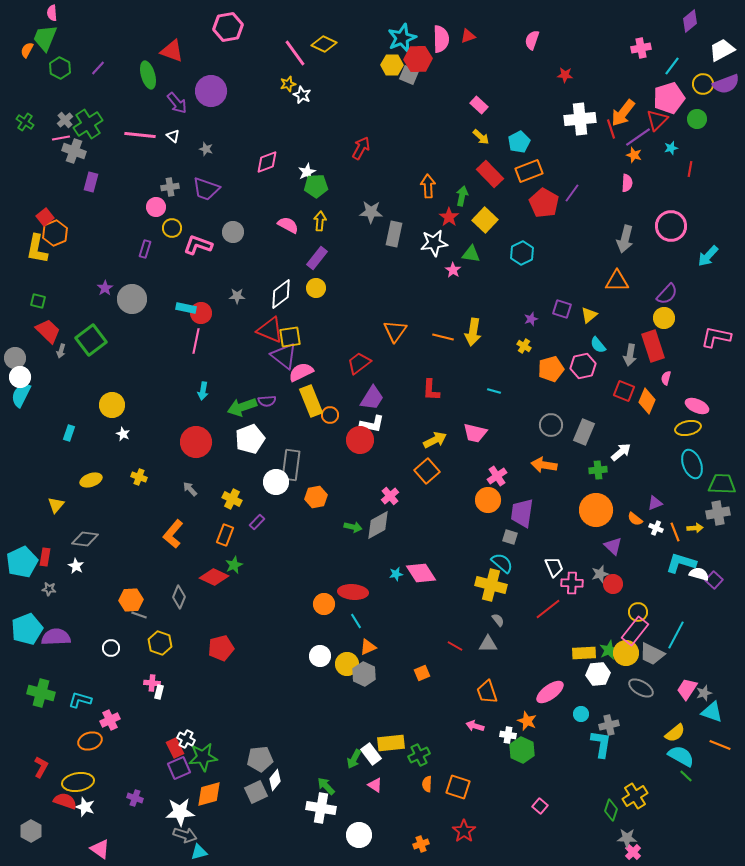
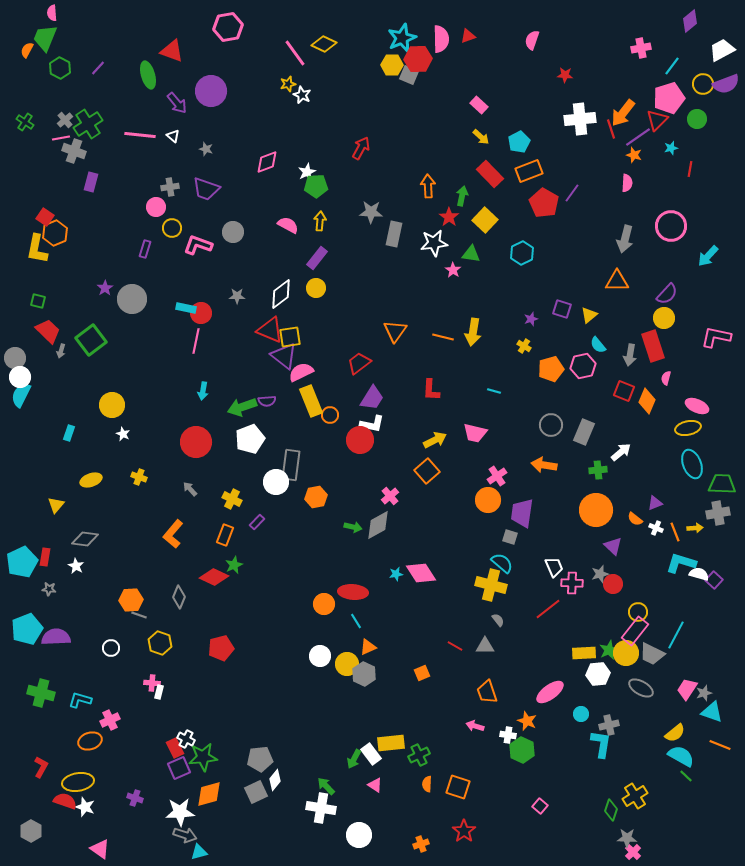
red square at (45, 217): rotated 18 degrees counterclockwise
gray triangle at (488, 644): moved 3 px left, 2 px down
